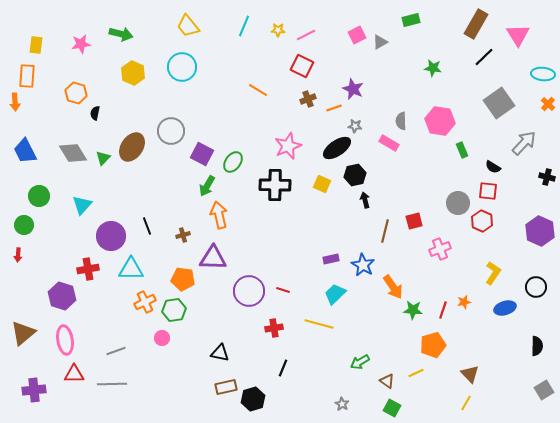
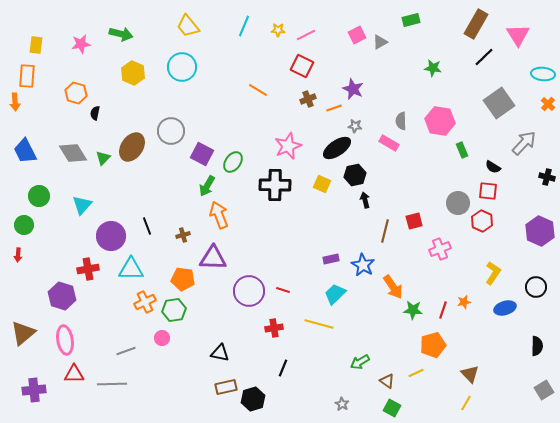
orange arrow at (219, 215): rotated 8 degrees counterclockwise
gray line at (116, 351): moved 10 px right
